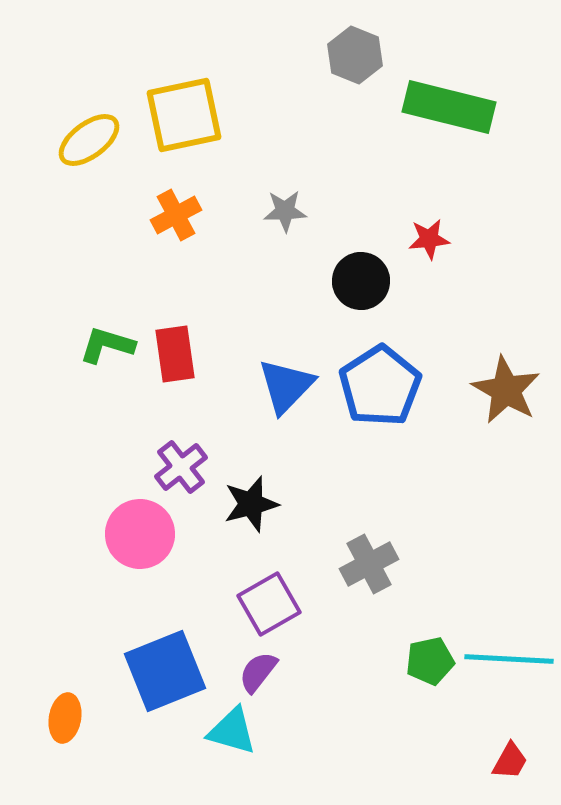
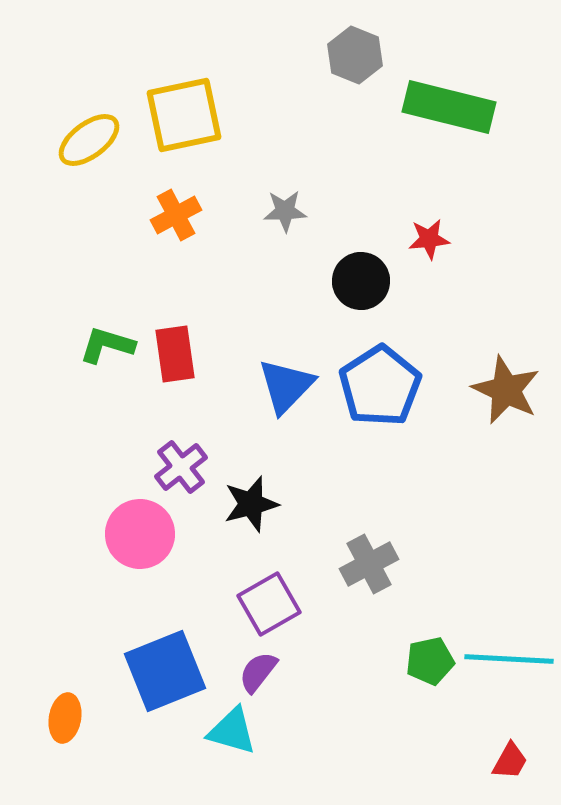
brown star: rotated 4 degrees counterclockwise
